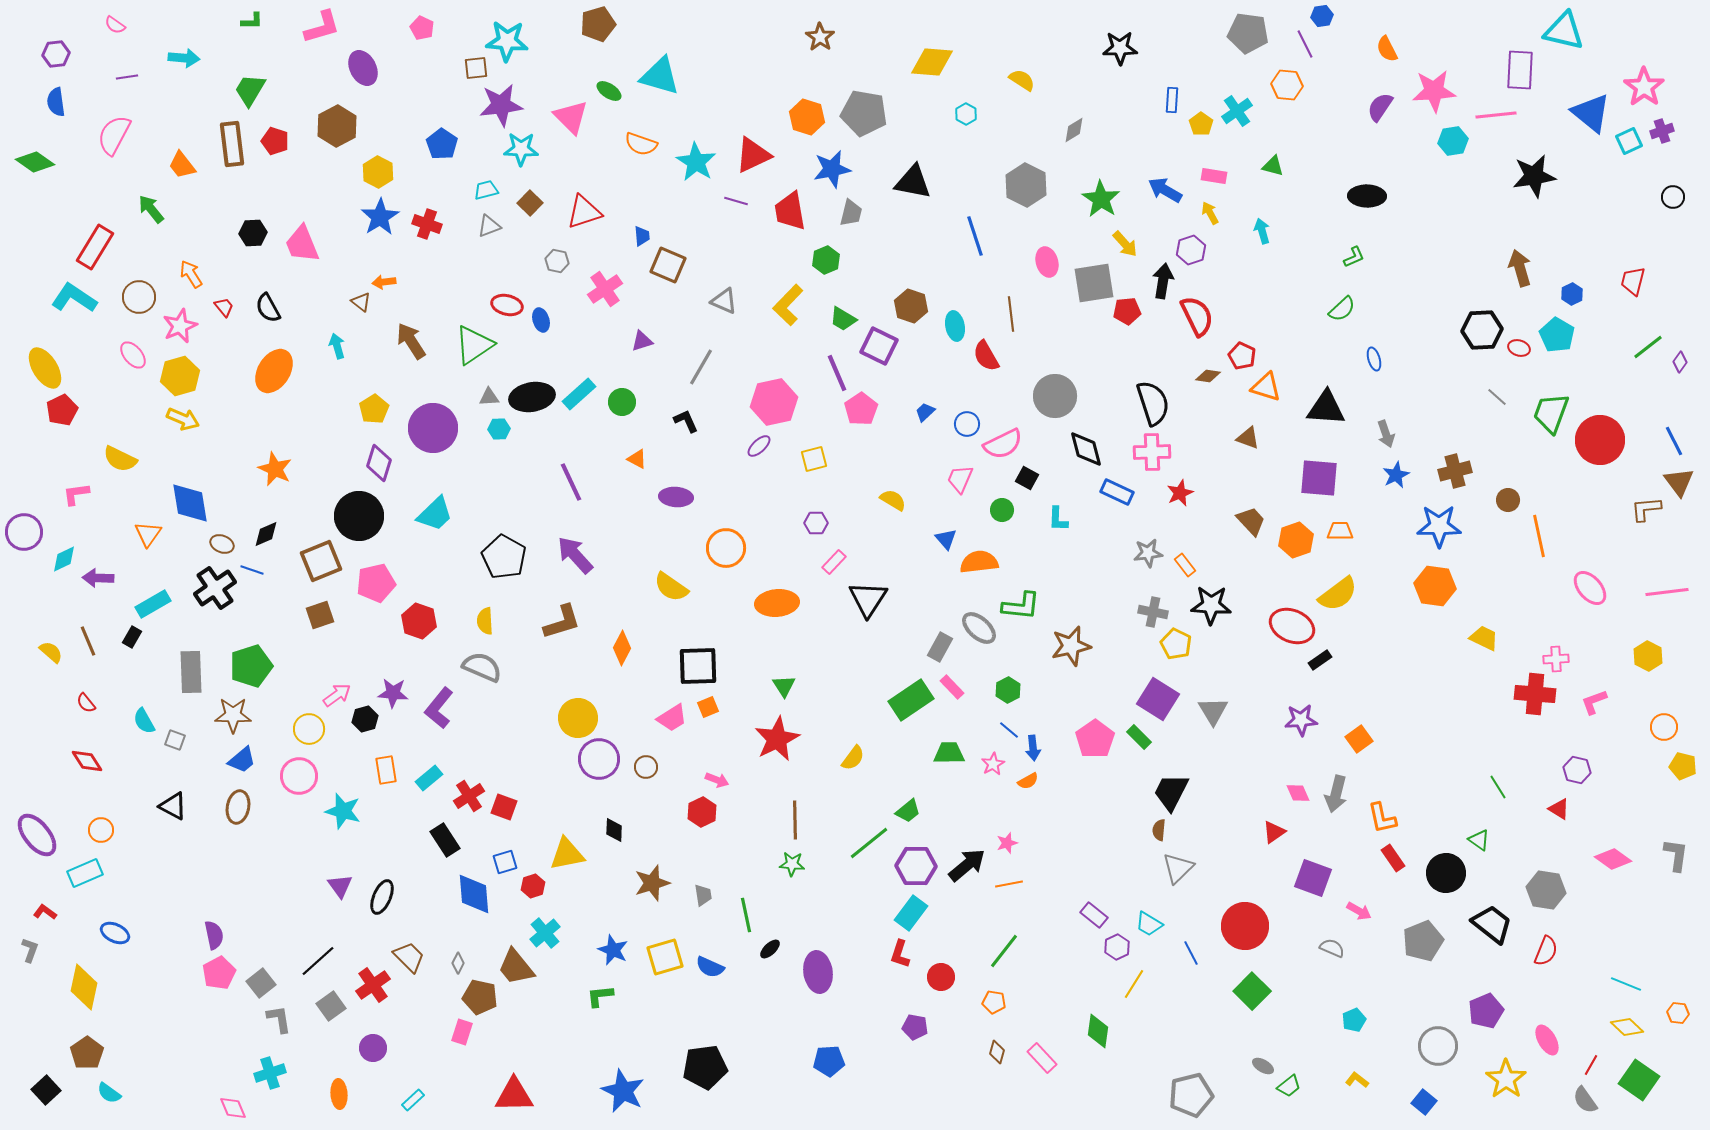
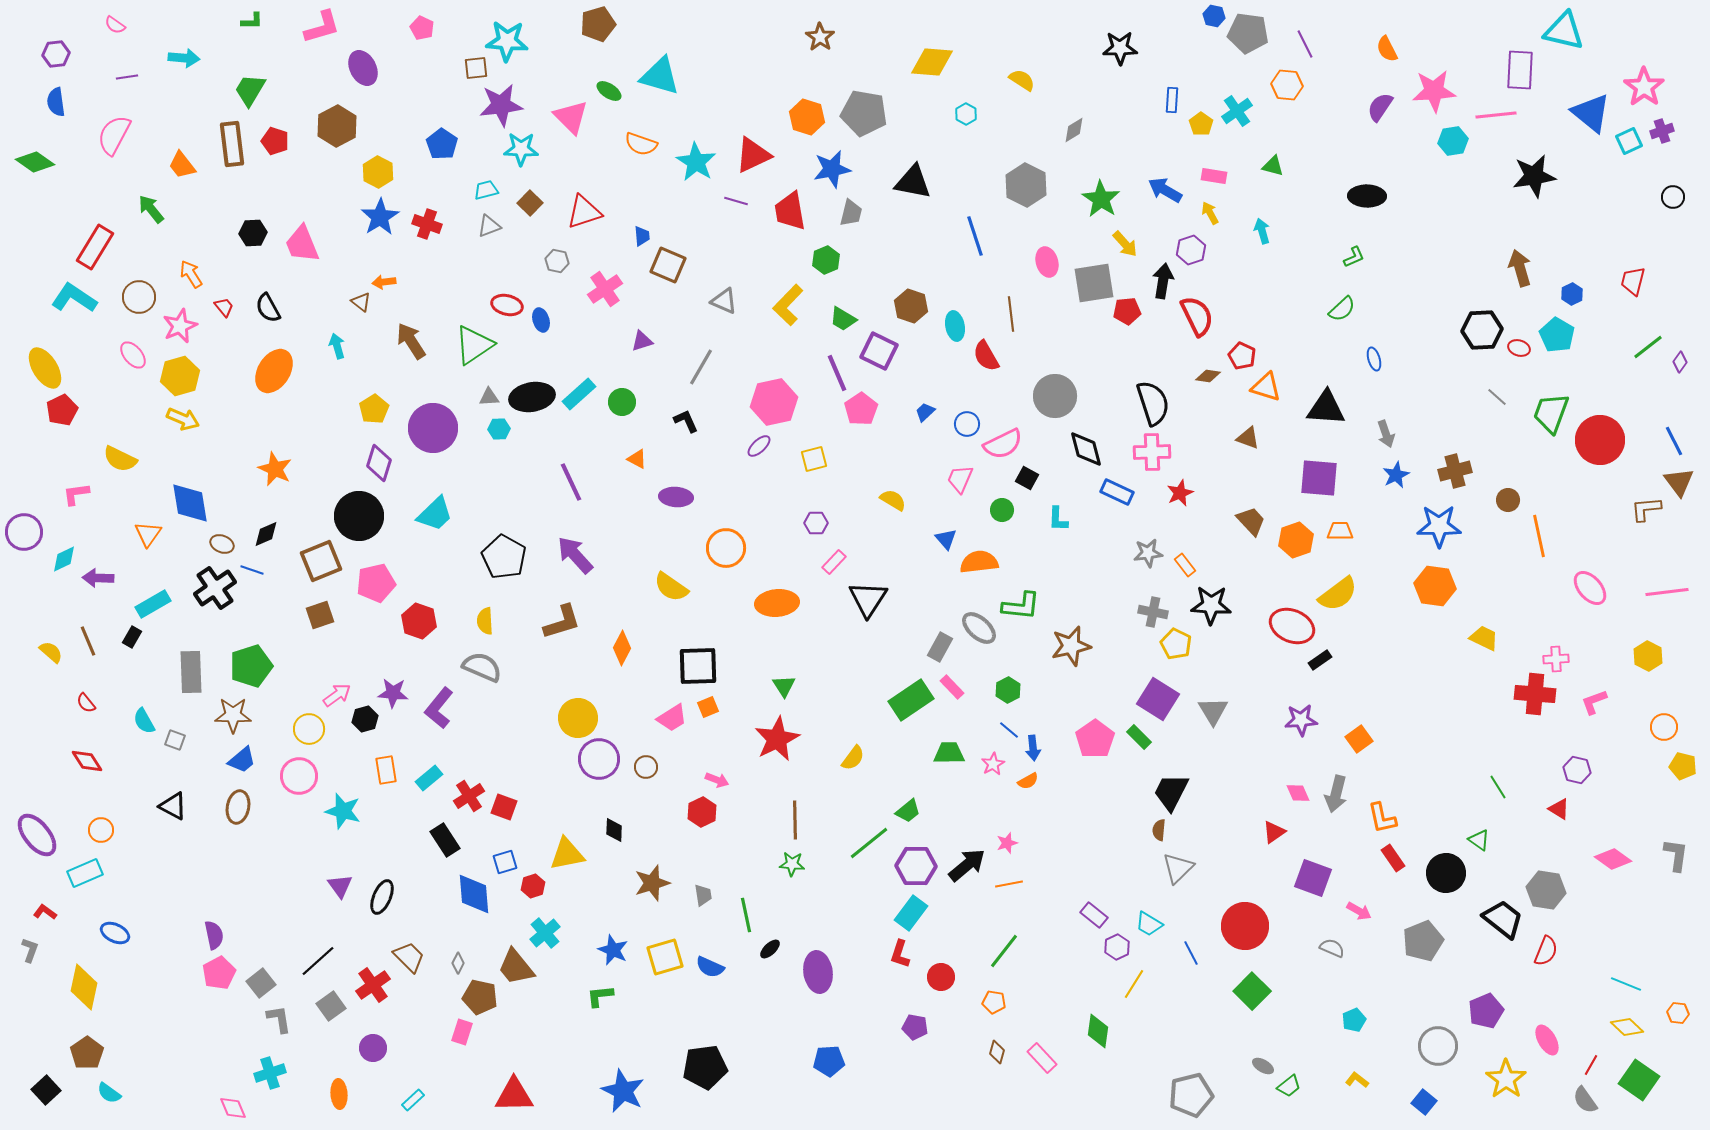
blue hexagon at (1322, 16): moved 108 px left; rotated 20 degrees clockwise
purple square at (879, 346): moved 5 px down
black trapezoid at (1492, 924): moved 11 px right, 5 px up
